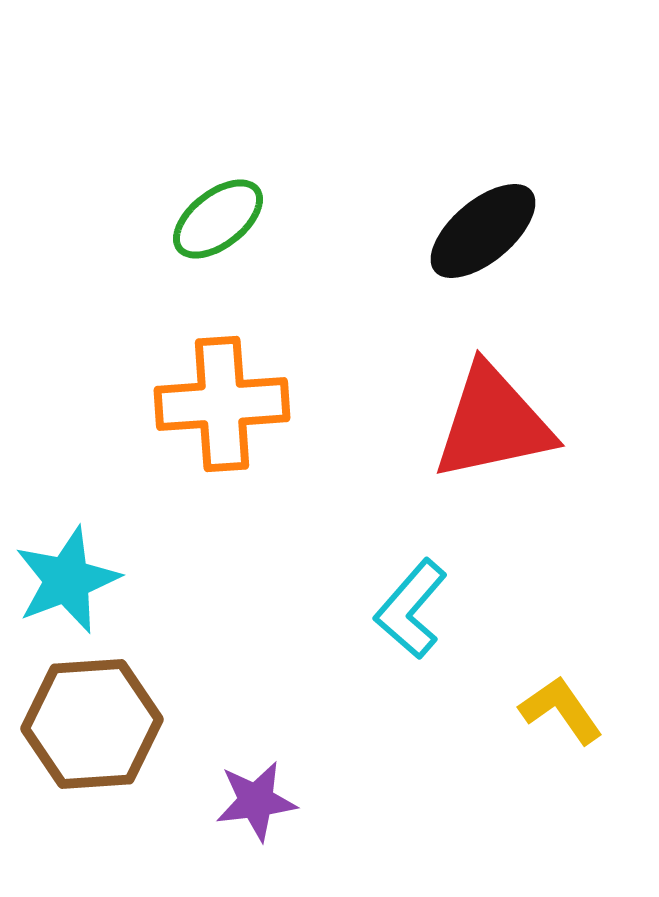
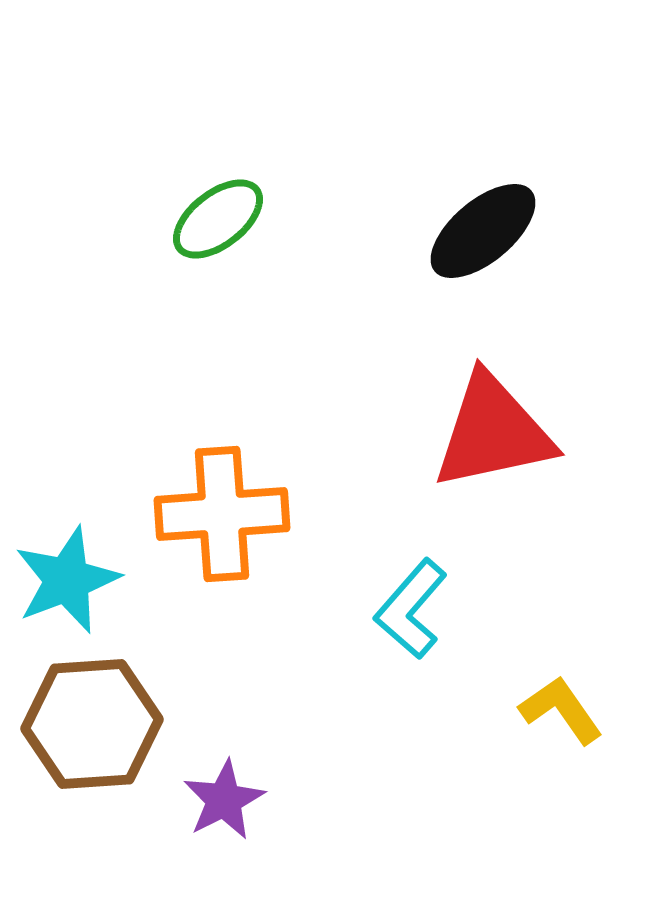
orange cross: moved 110 px down
red triangle: moved 9 px down
purple star: moved 32 px left, 1 px up; rotated 20 degrees counterclockwise
